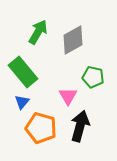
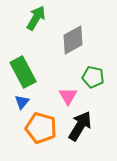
green arrow: moved 2 px left, 14 px up
green rectangle: rotated 12 degrees clockwise
black arrow: rotated 16 degrees clockwise
